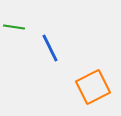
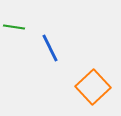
orange square: rotated 16 degrees counterclockwise
